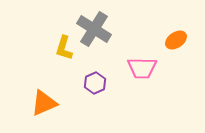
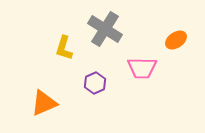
gray cross: moved 11 px right
